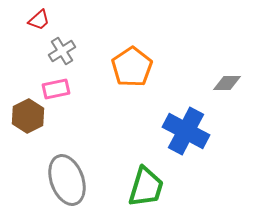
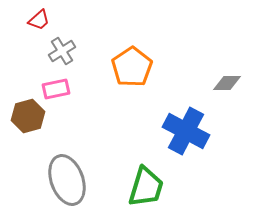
brown hexagon: rotated 12 degrees clockwise
